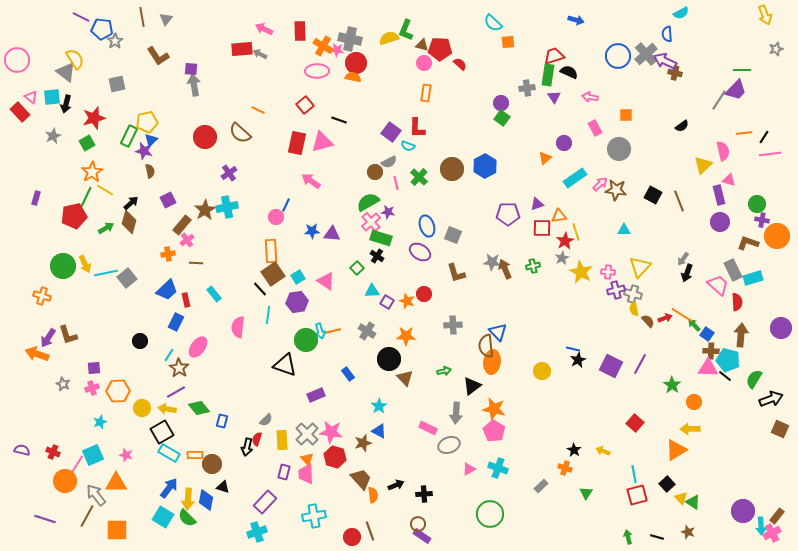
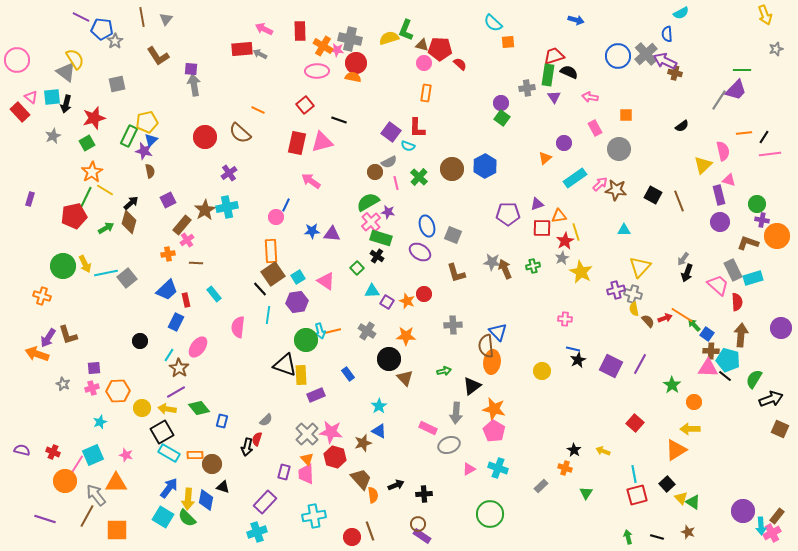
purple rectangle at (36, 198): moved 6 px left, 1 px down
pink cross at (608, 272): moved 43 px left, 47 px down
yellow rectangle at (282, 440): moved 19 px right, 65 px up
